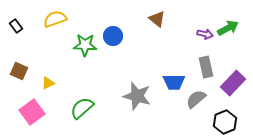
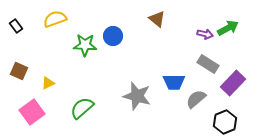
gray rectangle: moved 2 px right, 3 px up; rotated 45 degrees counterclockwise
